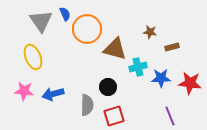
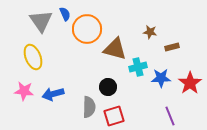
red star: rotated 30 degrees clockwise
gray semicircle: moved 2 px right, 2 px down
